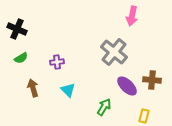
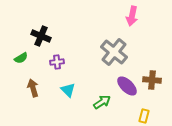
black cross: moved 24 px right, 7 px down
green arrow: moved 2 px left, 5 px up; rotated 24 degrees clockwise
